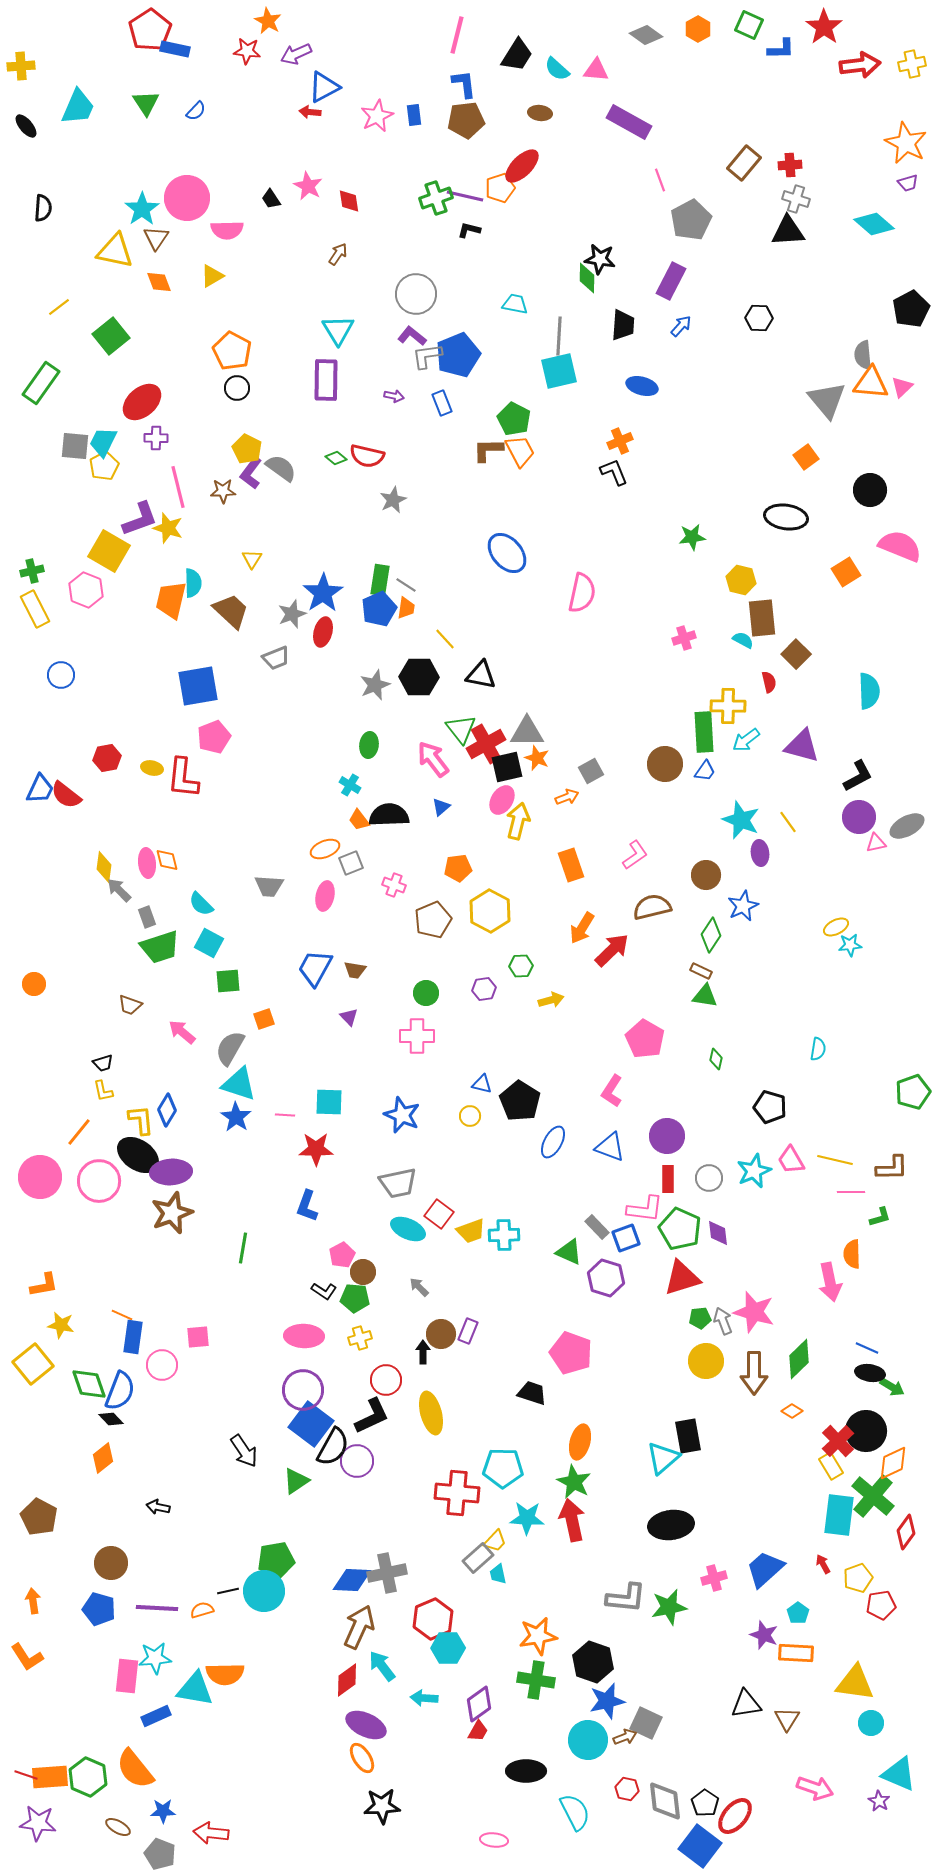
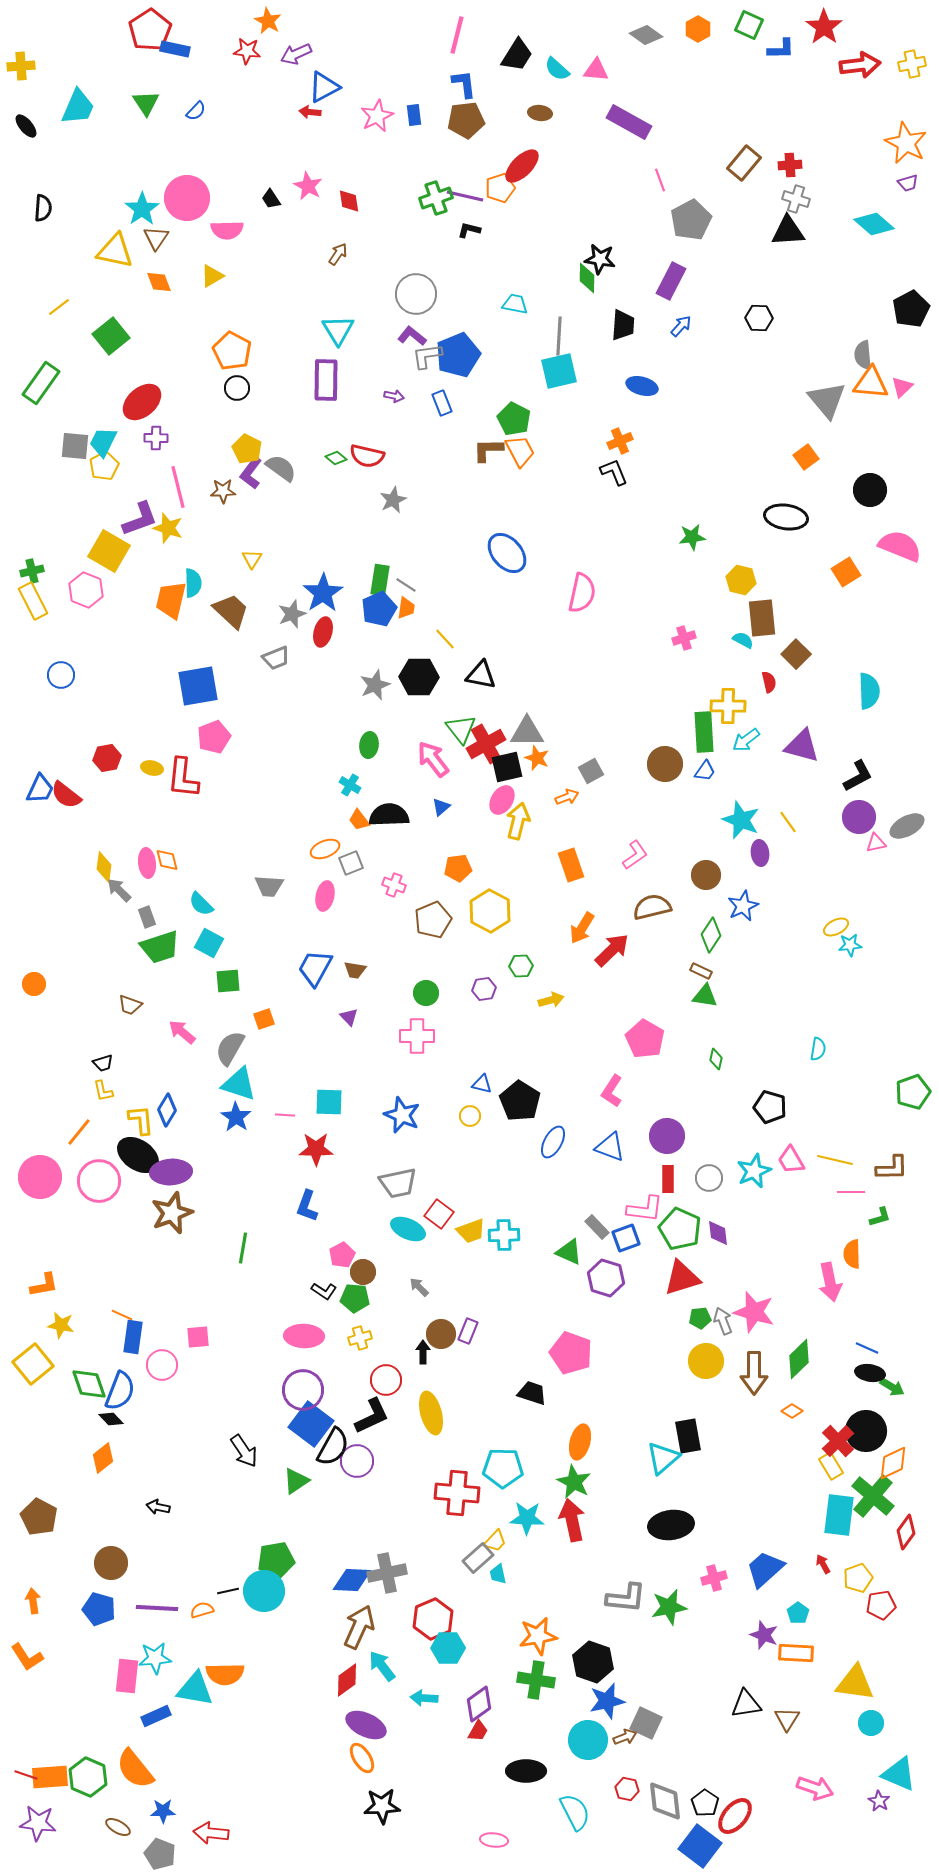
yellow rectangle at (35, 609): moved 2 px left, 8 px up
